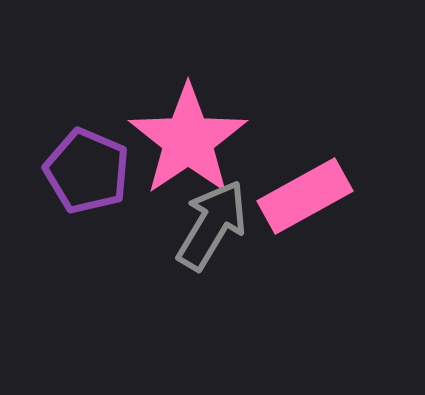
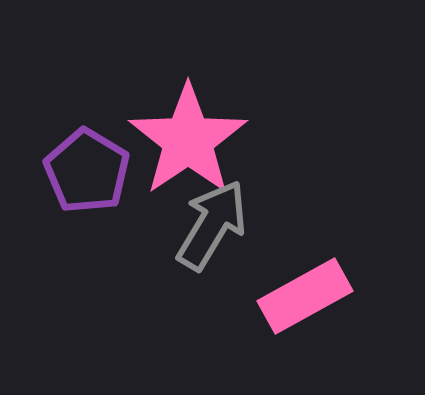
purple pentagon: rotated 8 degrees clockwise
pink rectangle: moved 100 px down
